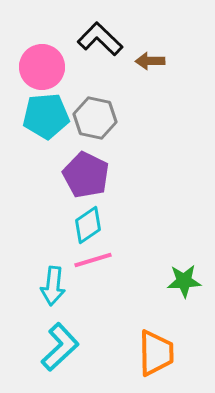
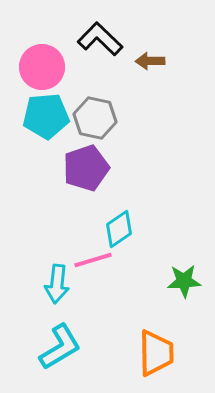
purple pentagon: moved 7 px up; rotated 27 degrees clockwise
cyan diamond: moved 31 px right, 4 px down
cyan arrow: moved 4 px right, 2 px up
cyan L-shape: rotated 12 degrees clockwise
